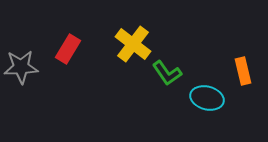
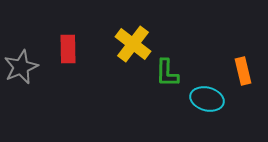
red rectangle: rotated 32 degrees counterclockwise
gray star: rotated 20 degrees counterclockwise
green L-shape: rotated 36 degrees clockwise
cyan ellipse: moved 1 px down
